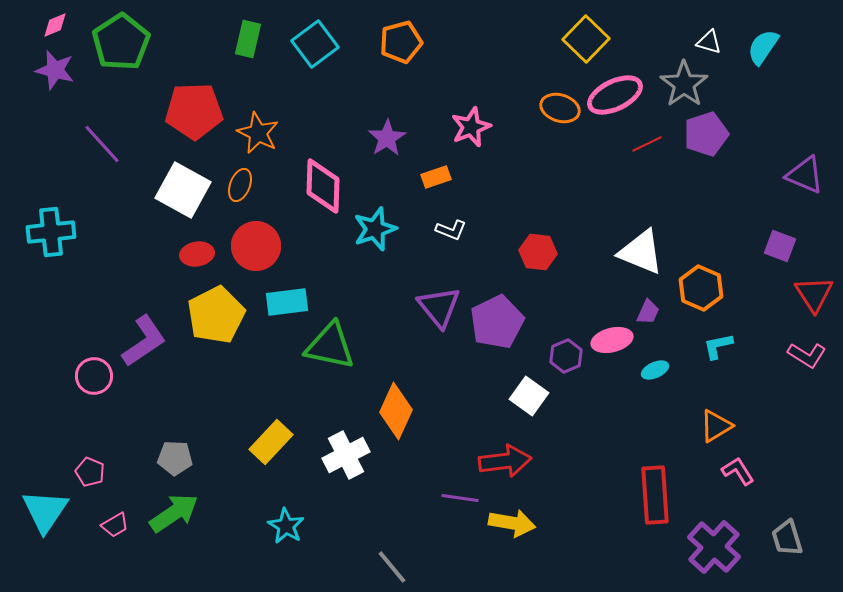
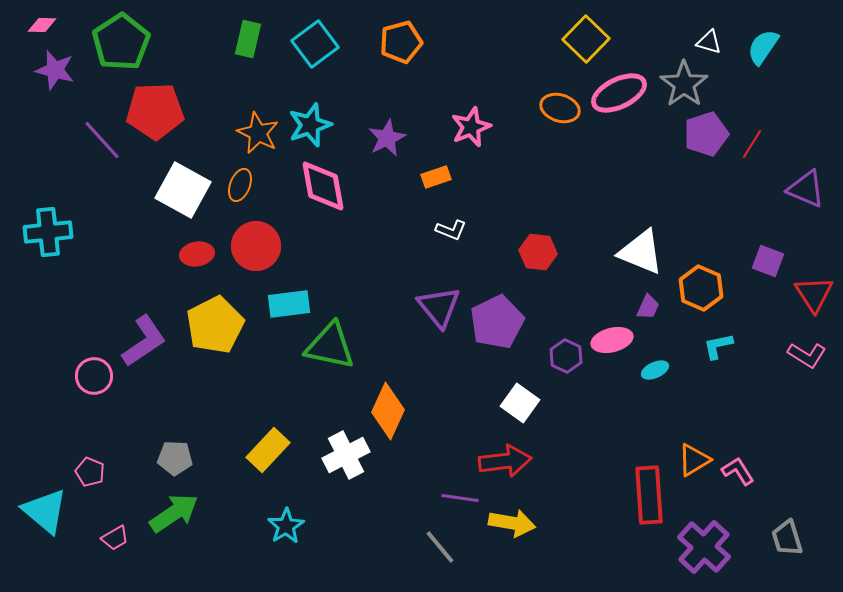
pink diamond at (55, 25): moved 13 px left; rotated 24 degrees clockwise
pink ellipse at (615, 95): moved 4 px right, 2 px up
red pentagon at (194, 111): moved 39 px left
purple star at (387, 138): rotated 6 degrees clockwise
purple line at (102, 144): moved 4 px up
red line at (647, 144): moved 105 px right; rotated 32 degrees counterclockwise
purple triangle at (805, 175): moved 1 px right, 14 px down
pink diamond at (323, 186): rotated 12 degrees counterclockwise
cyan star at (375, 229): moved 65 px left, 104 px up
cyan cross at (51, 232): moved 3 px left
purple square at (780, 246): moved 12 px left, 15 px down
cyan rectangle at (287, 302): moved 2 px right, 2 px down
purple trapezoid at (648, 312): moved 5 px up
yellow pentagon at (216, 315): moved 1 px left, 10 px down
purple hexagon at (566, 356): rotated 12 degrees counterclockwise
white square at (529, 396): moved 9 px left, 7 px down
orange diamond at (396, 411): moved 8 px left
orange triangle at (716, 426): moved 22 px left, 34 px down
yellow rectangle at (271, 442): moved 3 px left, 8 px down
red rectangle at (655, 495): moved 6 px left
cyan triangle at (45, 511): rotated 24 degrees counterclockwise
pink trapezoid at (115, 525): moved 13 px down
cyan star at (286, 526): rotated 9 degrees clockwise
purple cross at (714, 547): moved 10 px left
gray line at (392, 567): moved 48 px right, 20 px up
